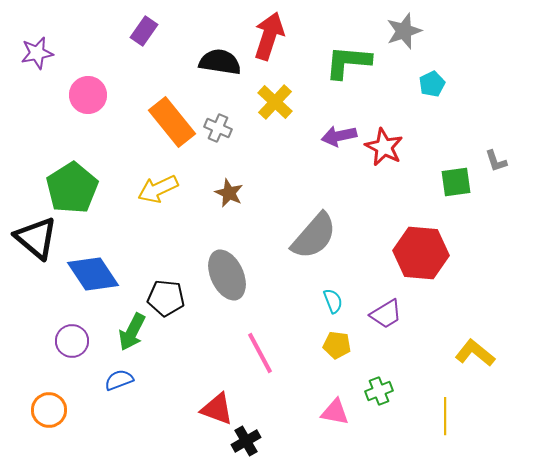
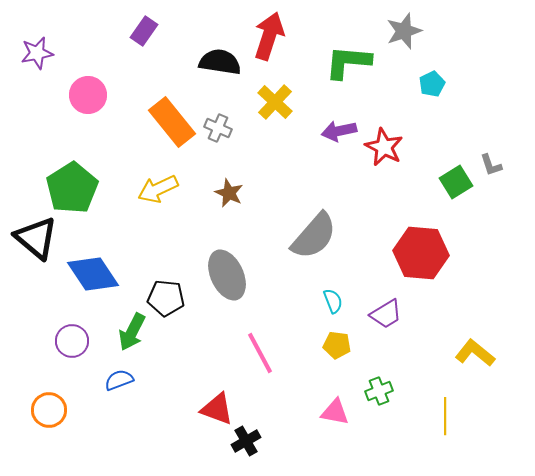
purple arrow: moved 5 px up
gray L-shape: moved 5 px left, 4 px down
green square: rotated 24 degrees counterclockwise
